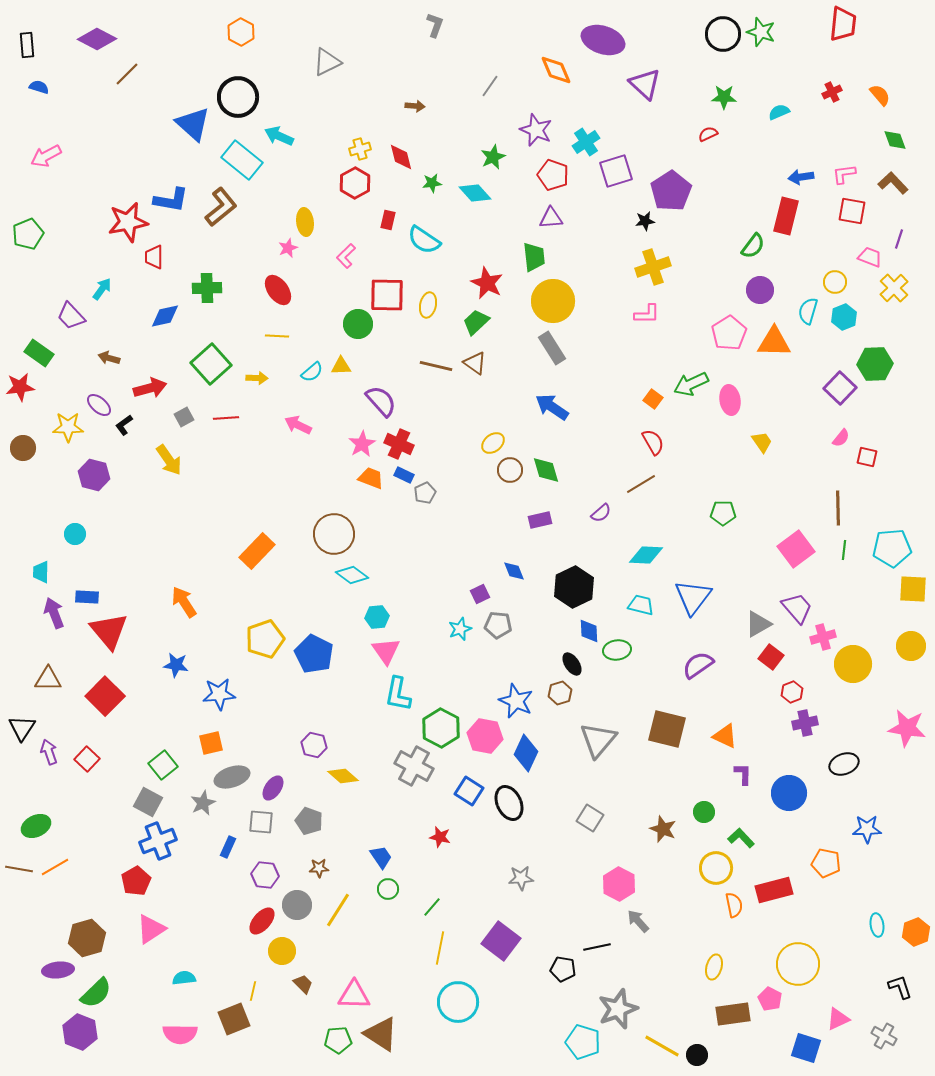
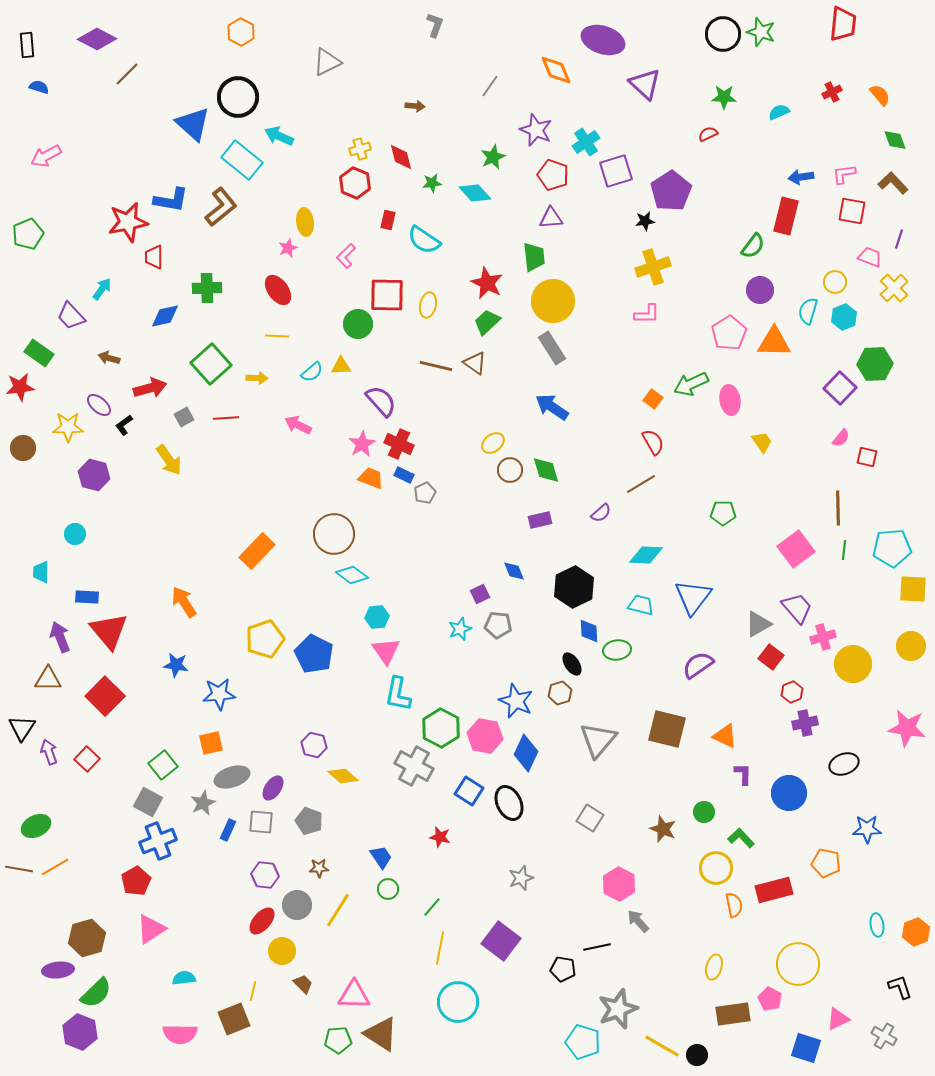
red hexagon at (355, 183): rotated 8 degrees counterclockwise
green trapezoid at (476, 322): moved 11 px right
purple arrow at (54, 613): moved 6 px right, 24 px down
blue rectangle at (228, 847): moved 17 px up
gray star at (521, 878): rotated 15 degrees counterclockwise
